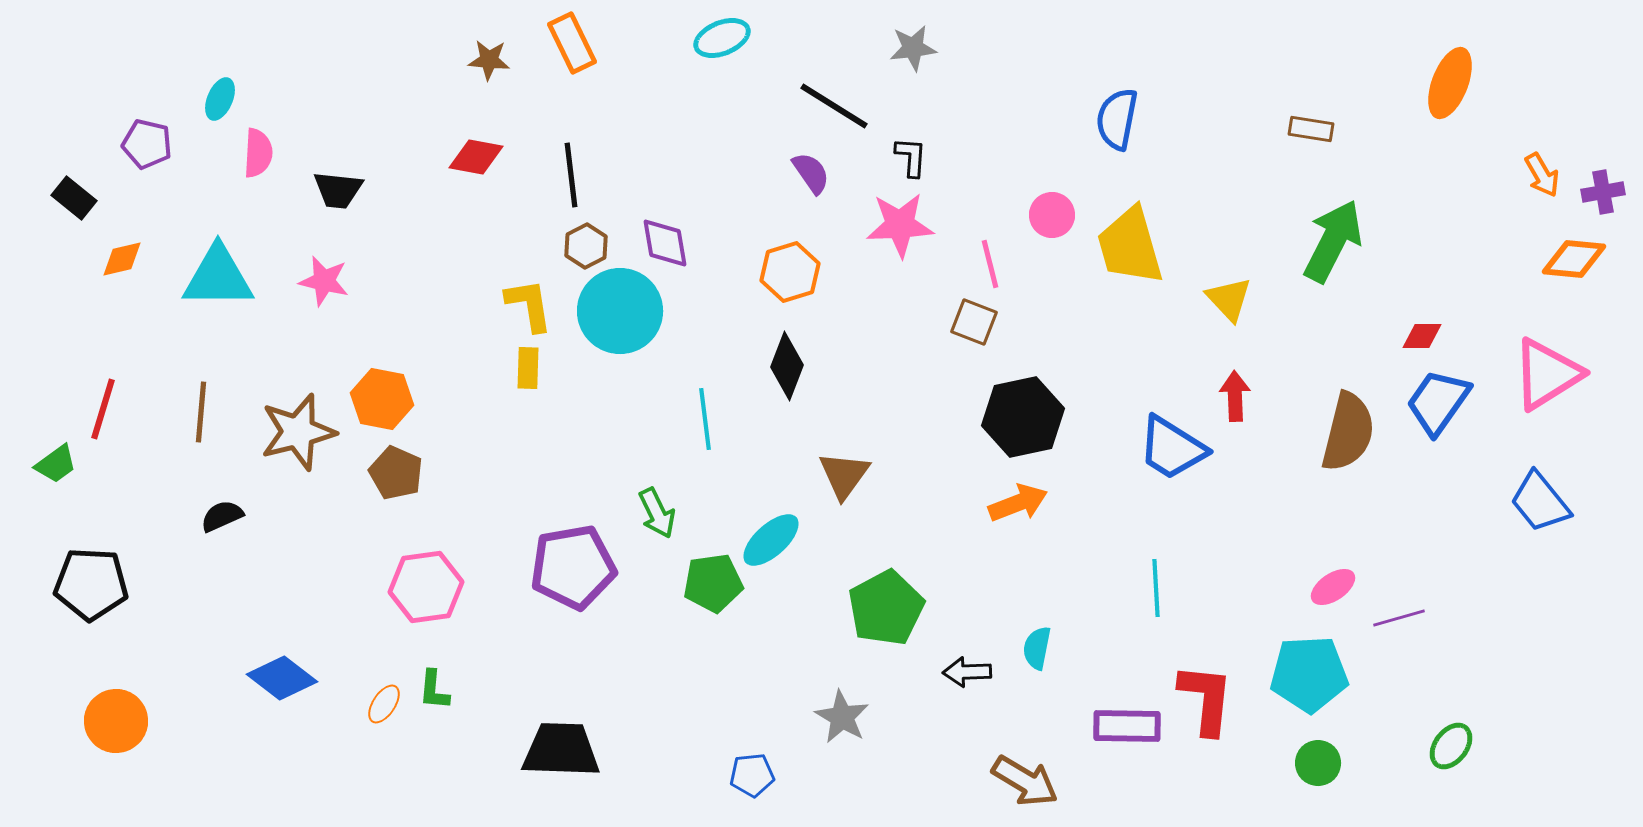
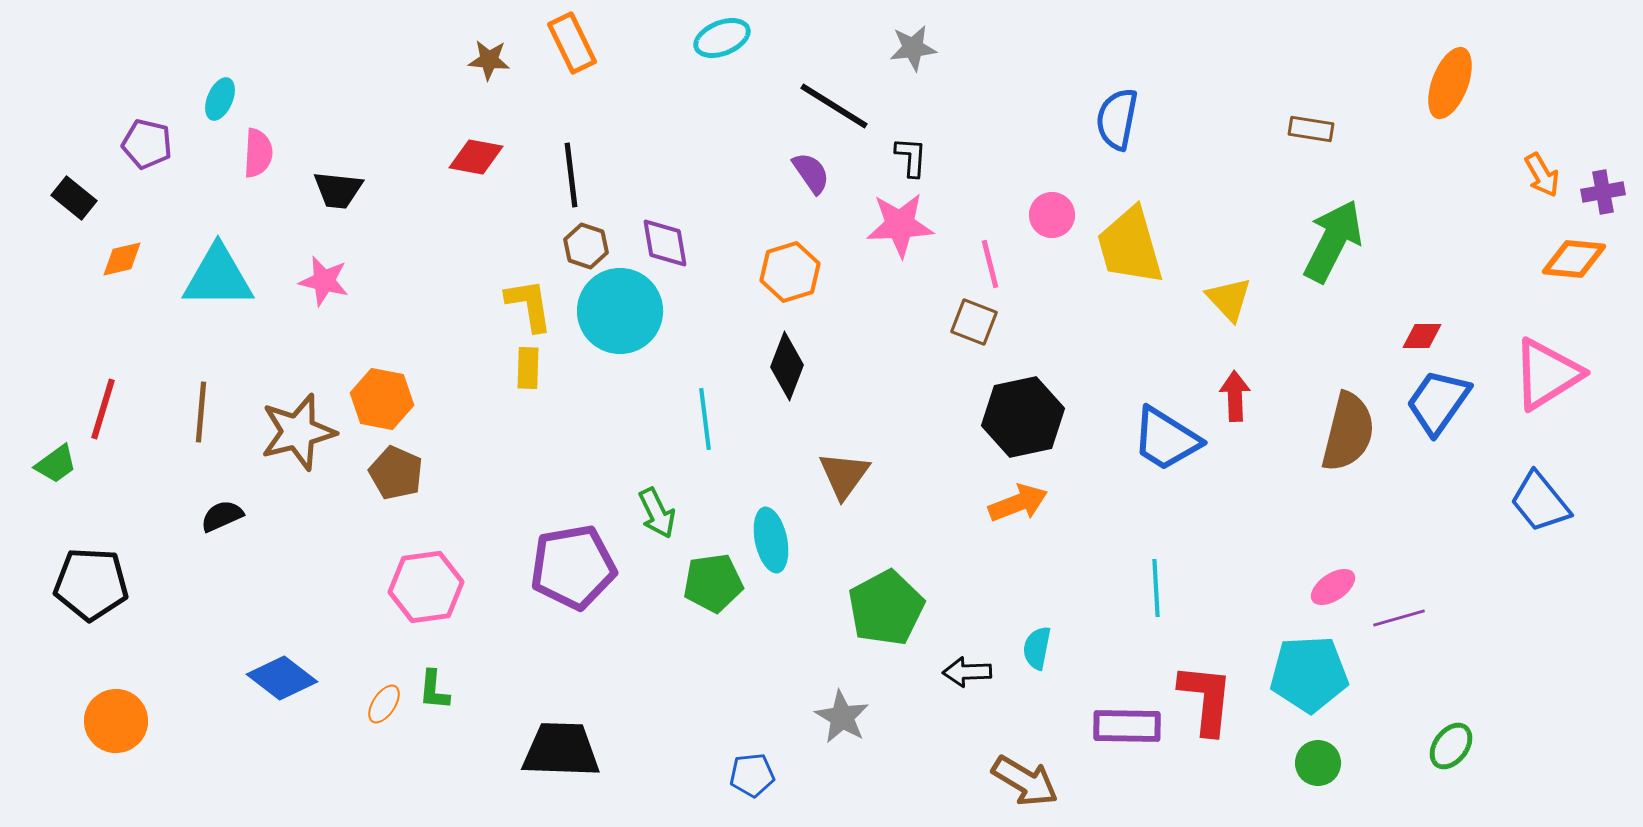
brown hexagon at (586, 246): rotated 15 degrees counterclockwise
blue trapezoid at (1172, 448): moved 6 px left, 9 px up
cyan ellipse at (771, 540): rotated 60 degrees counterclockwise
